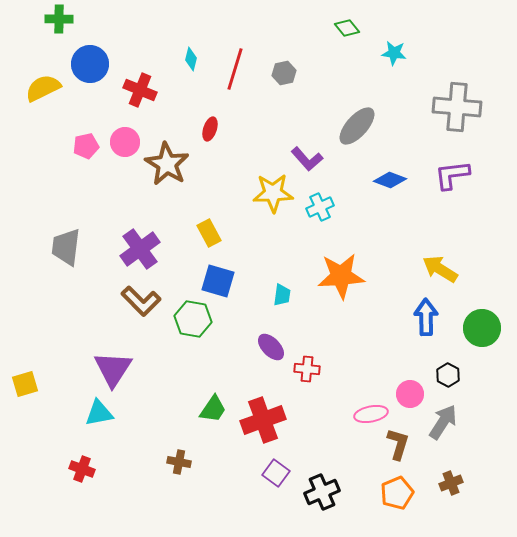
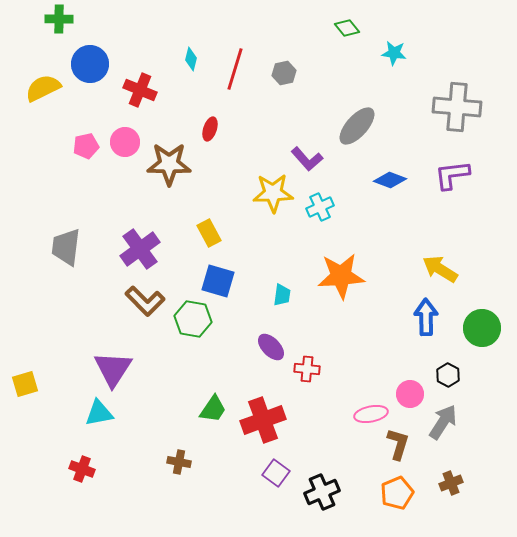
brown star at (167, 164): moved 2 px right; rotated 30 degrees counterclockwise
brown L-shape at (141, 301): moved 4 px right
